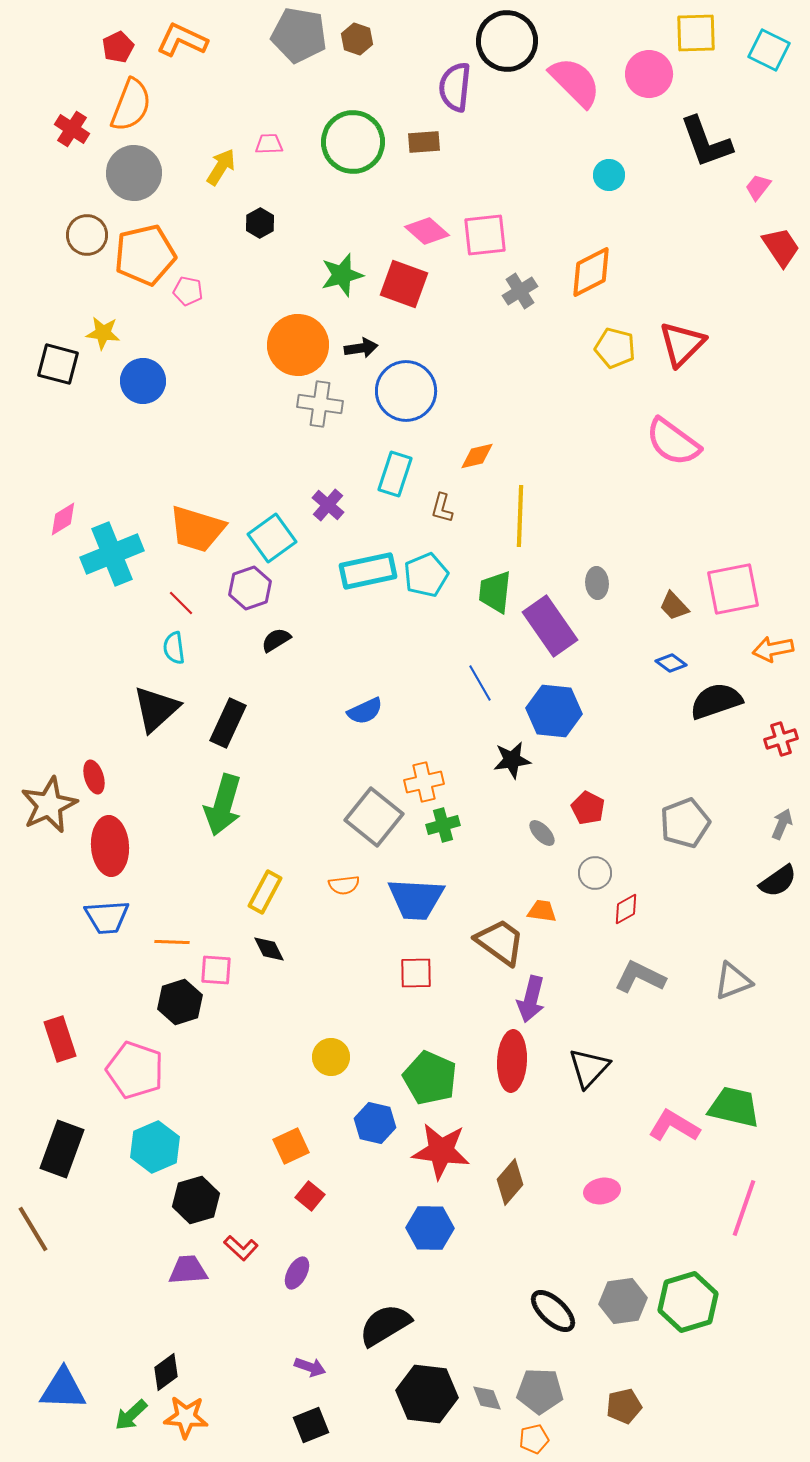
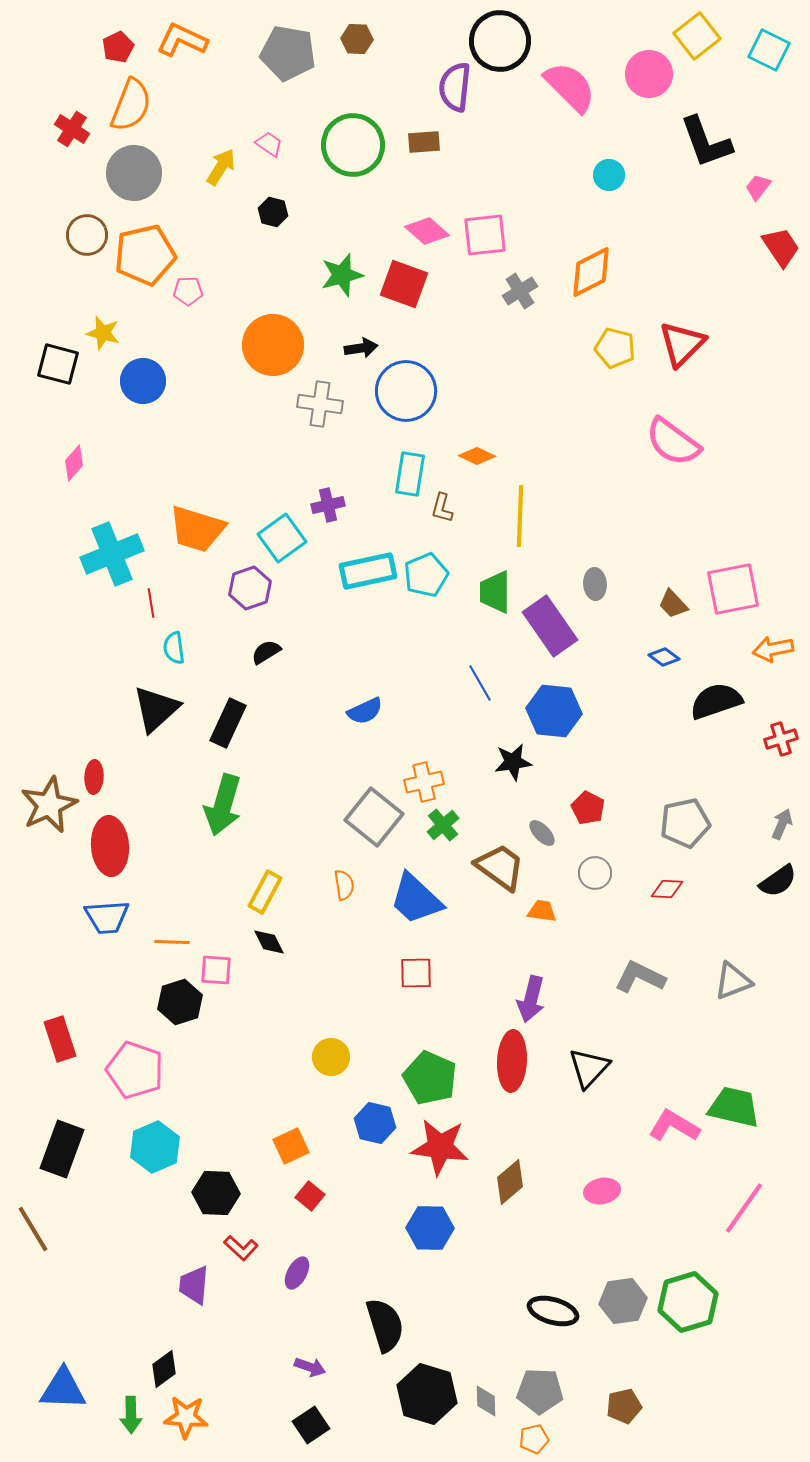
yellow square at (696, 33): moved 1 px right, 3 px down; rotated 36 degrees counterclockwise
gray pentagon at (299, 35): moved 11 px left, 18 px down
brown hexagon at (357, 39): rotated 16 degrees counterclockwise
black circle at (507, 41): moved 7 px left
pink semicircle at (575, 82): moved 5 px left, 5 px down
green circle at (353, 142): moved 3 px down
pink trapezoid at (269, 144): rotated 36 degrees clockwise
black hexagon at (260, 223): moved 13 px right, 11 px up; rotated 16 degrees counterclockwise
pink pentagon at (188, 291): rotated 12 degrees counterclockwise
yellow star at (103, 333): rotated 8 degrees clockwise
orange circle at (298, 345): moved 25 px left
orange diamond at (477, 456): rotated 39 degrees clockwise
cyan rectangle at (395, 474): moved 15 px right; rotated 9 degrees counterclockwise
purple cross at (328, 505): rotated 36 degrees clockwise
pink diamond at (63, 519): moved 11 px right, 56 px up; rotated 18 degrees counterclockwise
cyan square at (272, 538): moved 10 px right
gray ellipse at (597, 583): moved 2 px left, 1 px down
green trapezoid at (495, 592): rotated 6 degrees counterclockwise
red line at (181, 603): moved 30 px left; rotated 36 degrees clockwise
brown trapezoid at (674, 606): moved 1 px left, 2 px up
black semicircle at (276, 640): moved 10 px left, 12 px down
blue diamond at (671, 663): moved 7 px left, 6 px up
black star at (512, 760): moved 1 px right, 2 px down
red ellipse at (94, 777): rotated 20 degrees clockwise
gray pentagon at (685, 823): rotated 9 degrees clockwise
green cross at (443, 825): rotated 24 degrees counterclockwise
orange semicircle at (344, 885): rotated 92 degrees counterclockwise
blue trapezoid at (416, 899): rotated 40 degrees clockwise
red diamond at (626, 909): moved 41 px right, 20 px up; rotated 32 degrees clockwise
brown trapezoid at (500, 942): moved 75 px up
black diamond at (269, 949): moved 7 px up
red star at (441, 1151): moved 1 px left, 4 px up
brown diamond at (510, 1182): rotated 9 degrees clockwise
black hexagon at (196, 1200): moved 20 px right, 7 px up; rotated 18 degrees clockwise
pink line at (744, 1208): rotated 16 degrees clockwise
purple trapezoid at (188, 1270): moved 6 px right, 15 px down; rotated 81 degrees counterclockwise
black ellipse at (553, 1311): rotated 27 degrees counterclockwise
black semicircle at (385, 1325): rotated 104 degrees clockwise
black diamond at (166, 1372): moved 2 px left, 3 px up
black hexagon at (427, 1394): rotated 10 degrees clockwise
gray diamond at (487, 1398): moved 1 px left, 3 px down; rotated 20 degrees clockwise
green arrow at (131, 1415): rotated 48 degrees counterclockwise
black square at (311, 1425): rotated 12 degrees counterclockwise
